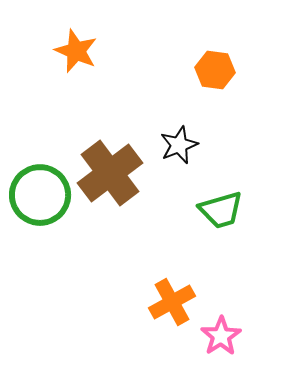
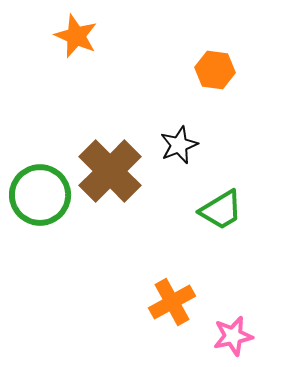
orange star: moved 15 px up
brown cross: moved 2 px up; rotated 8 degrees counterclockwise
green trapezoid: rotated 15 degrees counterclockwise
pink star: moved 12 px right; rotated 21 degrees clockwise
